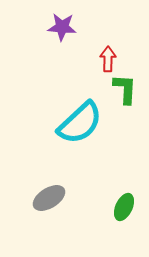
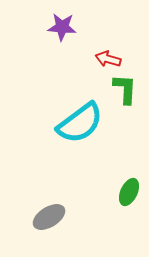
red arrow: rotated 75 degrees counterclockwise
cyan semicircle: rotated 6 degrees clockwise
gray ellipse: moved 19 px down
green ellipse: moved 5 px right, 15 px up
